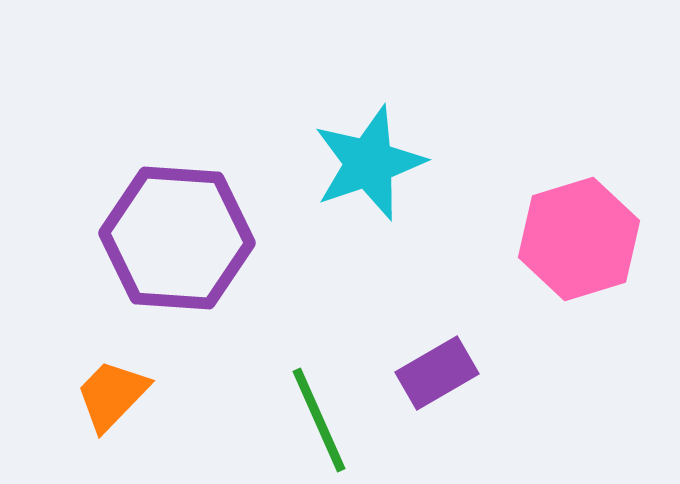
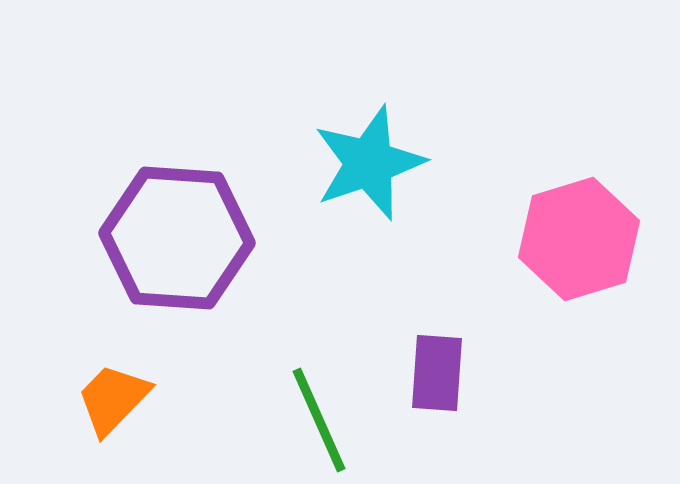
purple rectangle: rotated 56 degrees counterclockwise
orange trapezoid: moved 1 px right, 4 px down
